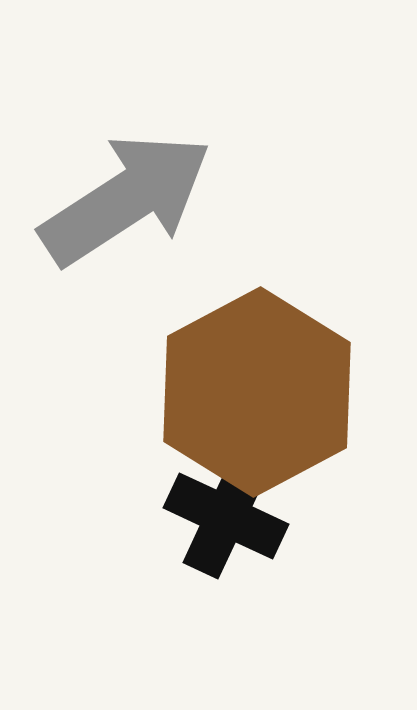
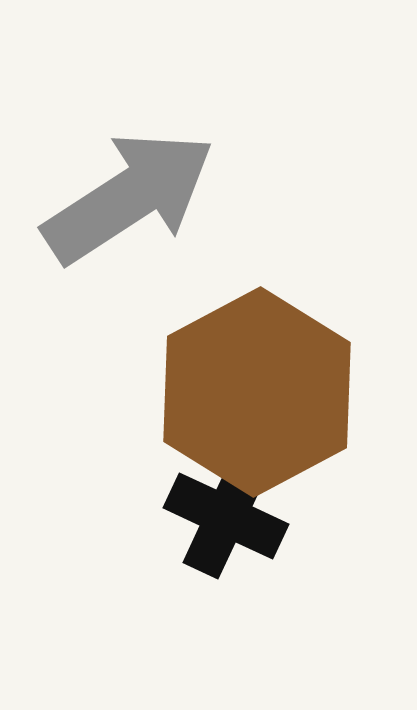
gray arrow: moved 3 px right, 2 px up
